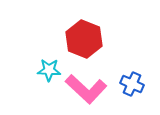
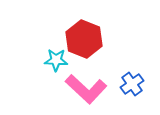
cyan star: moved 7 px right, 10 px up
blue cross: rotated 30 degrees clockwise
